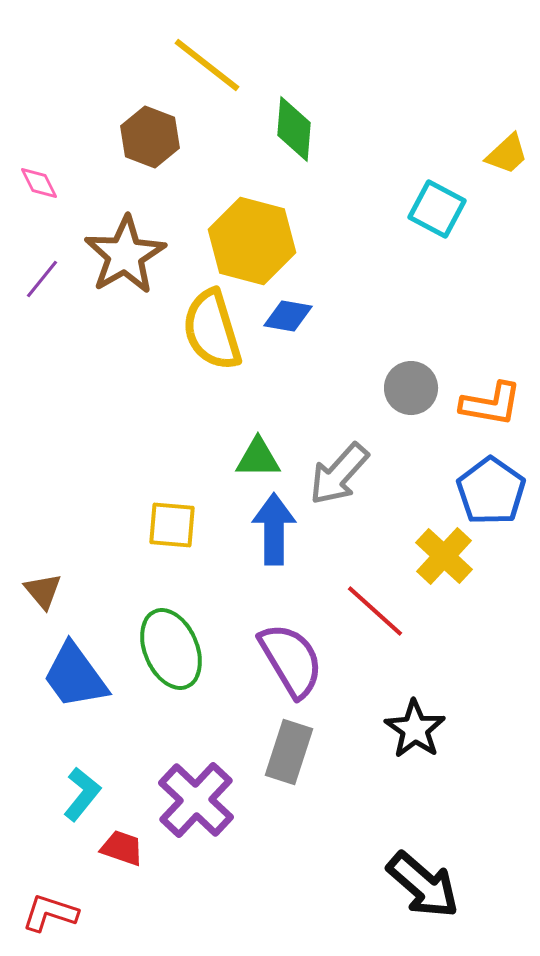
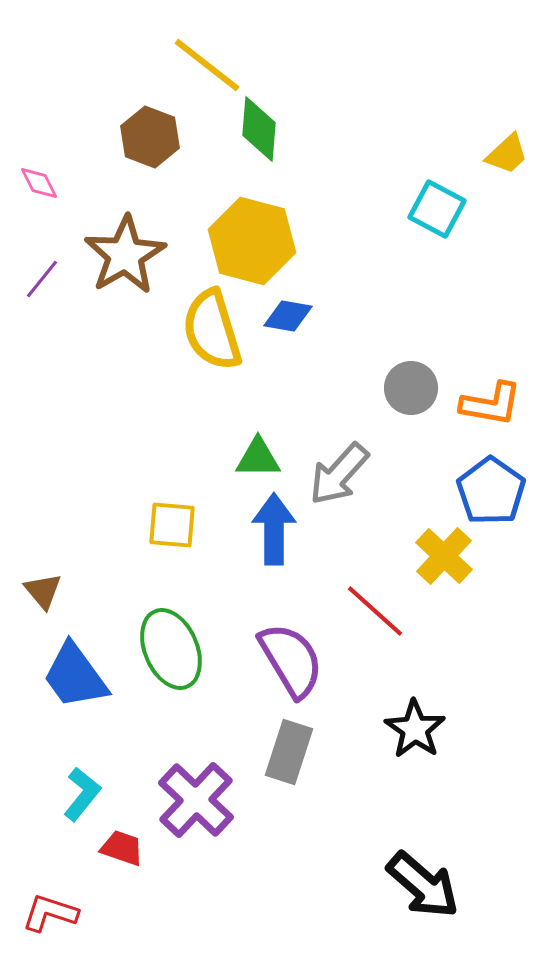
green diamond: moved 35 px left
